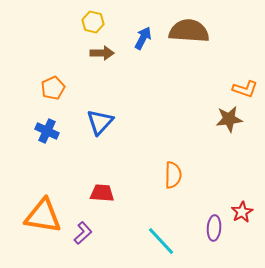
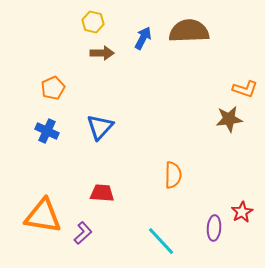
brown semicircle: rotated 6 degrees counterclockwise
blue triangle: moved 5 px down
